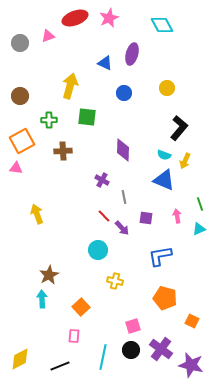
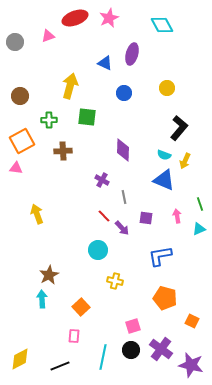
gray circle at (20, 43): moved 5 px left, 1 px up
